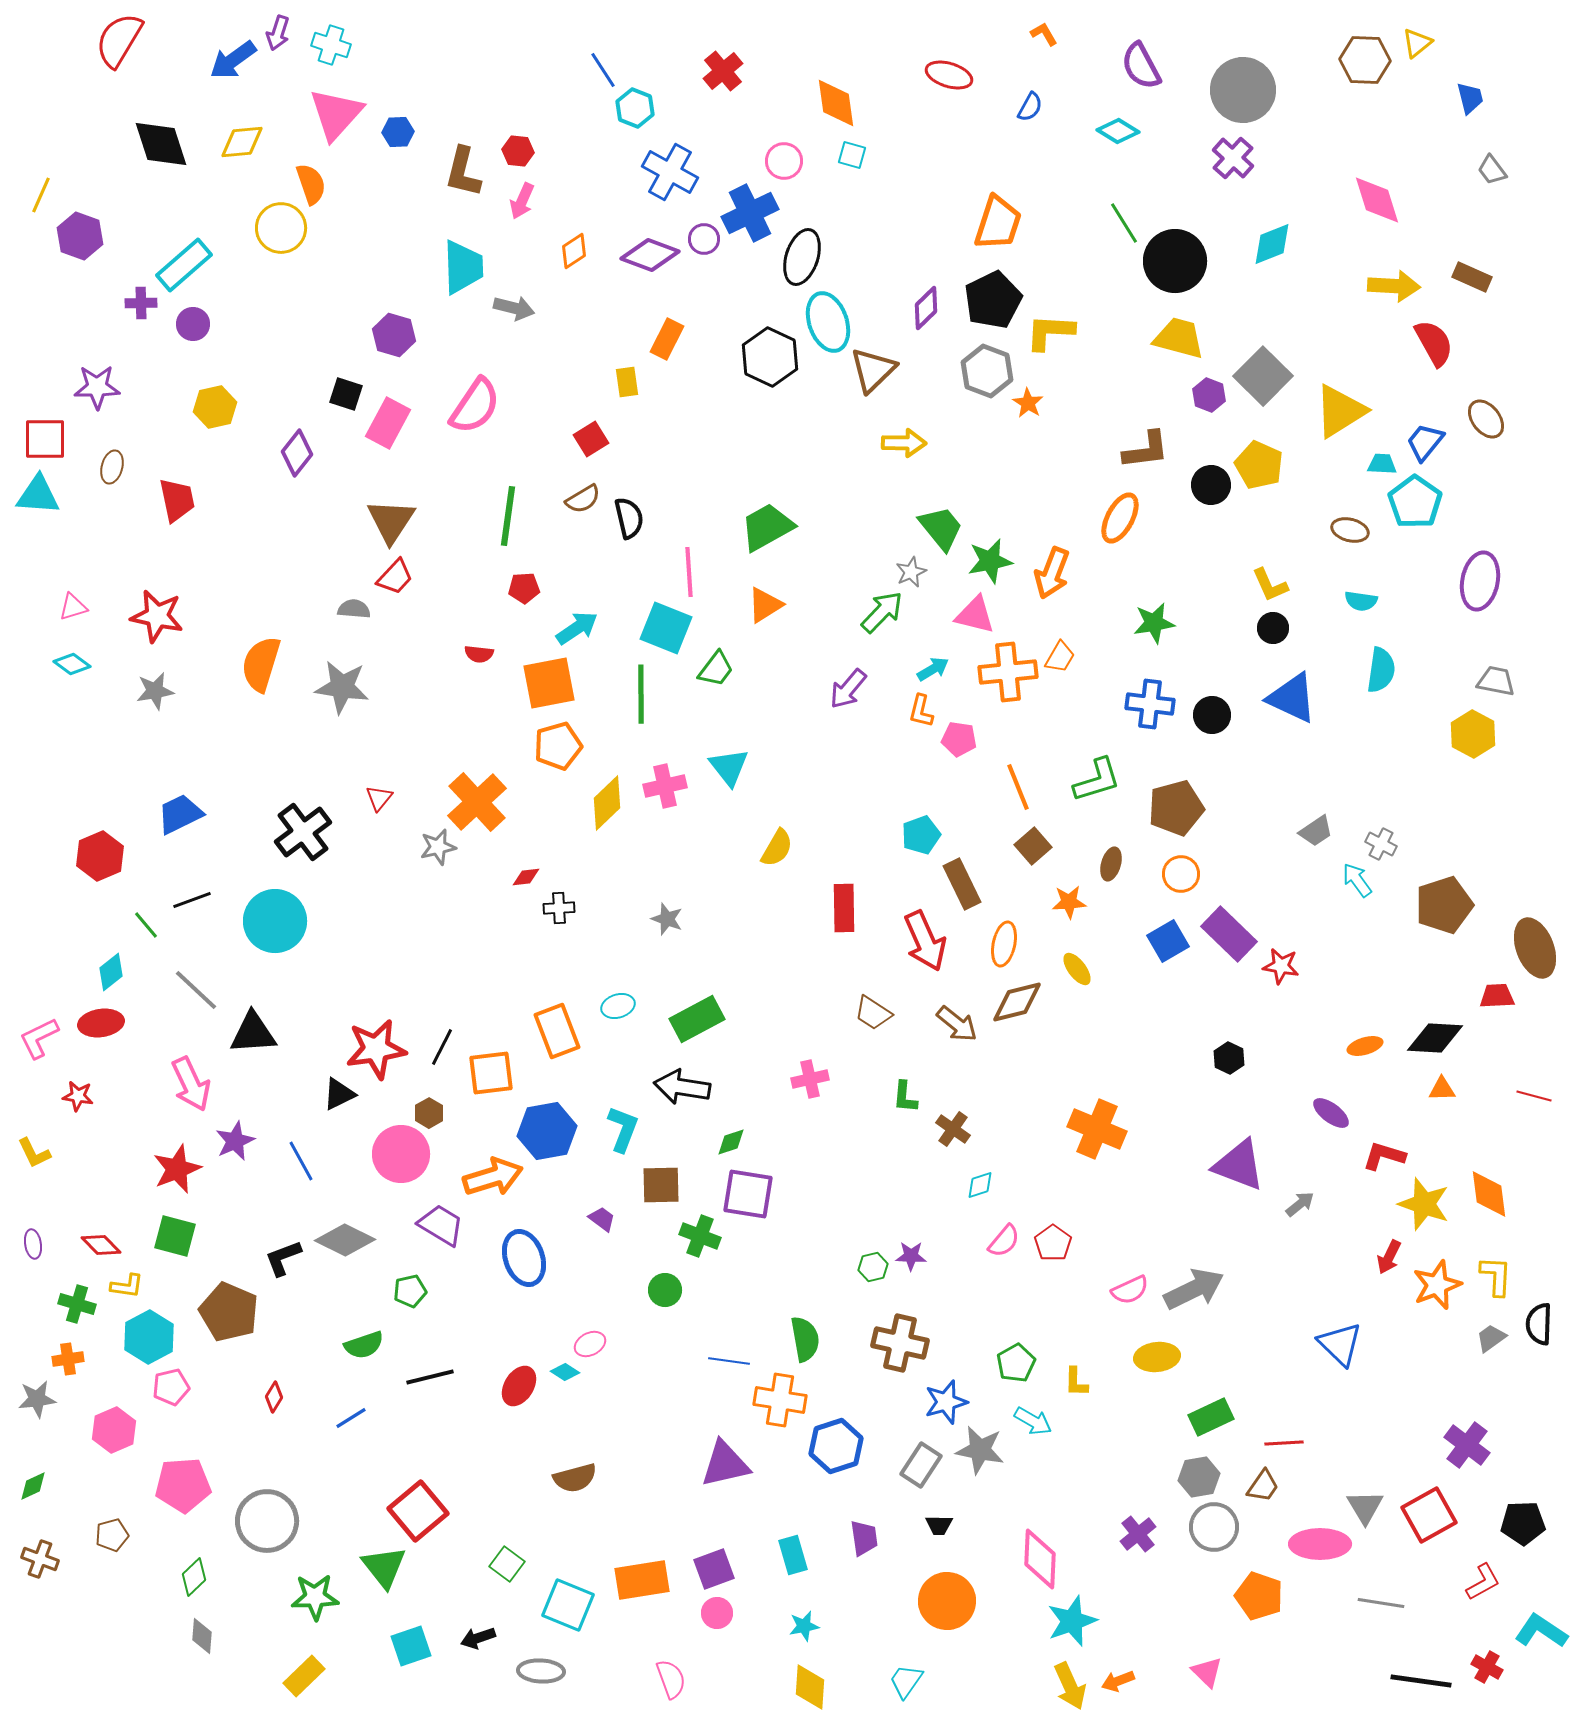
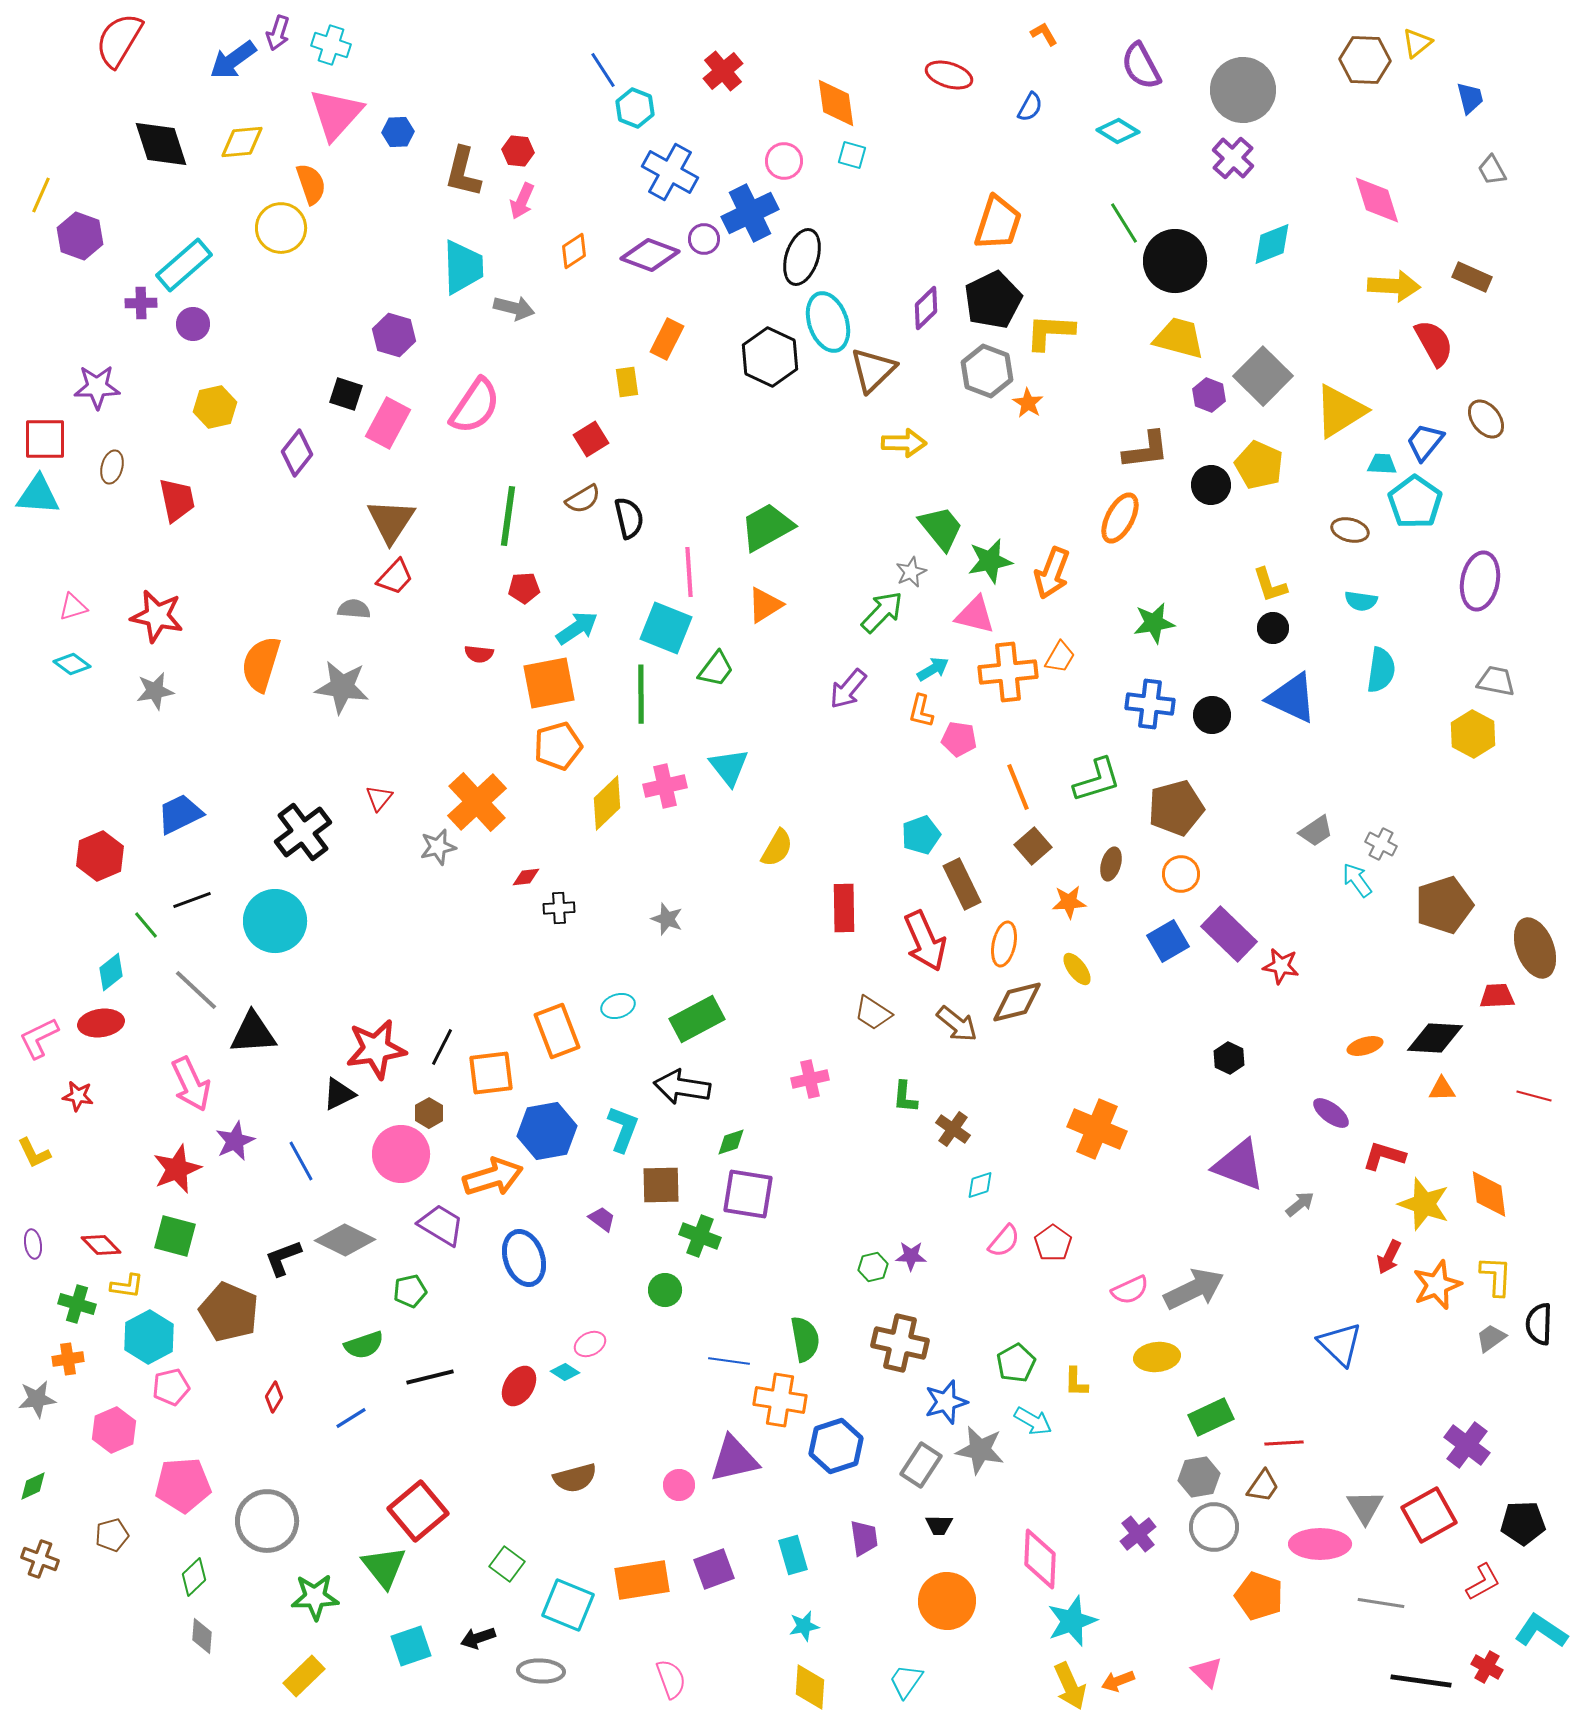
gray trapezoid at (1492, 170): rotated 8 degrees clockwise
yellow L-shape at (1270, 585): rotated 6 degrees clockwise
purple triangle at (725, 1464): moved 9 px right, 5 px up
pink circle at (717, 1613): moved 38 px left, 128 px up
